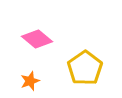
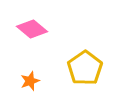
pink diamond: moved 5 px left, 10 px up
